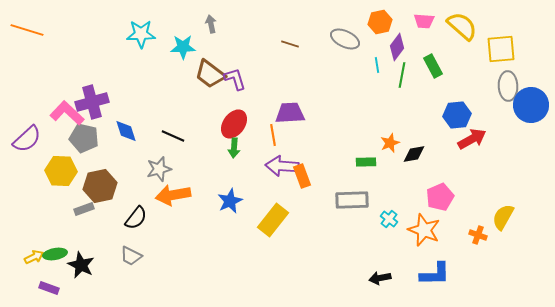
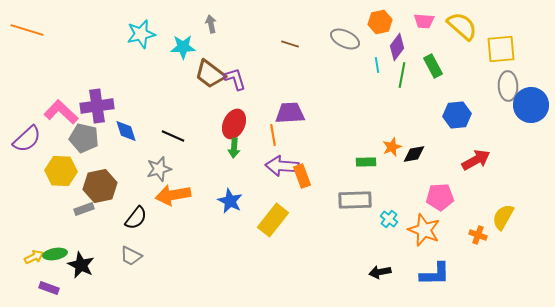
cyan star at (141, 34): rotated 12 degrees counterclockwise
purple cross at (92, 102): moved 5 px right, 4 px down; rotated 8 degrees clockwise
pink L-shape at (67, 113): moved 6 px left, 1 px up
red ellipse at (234, 124): rotated 12 degrees counterclockwise
red arrow at (472, 139): moved 4 px right, 21 px down
orange star at (390, 143): moved 2 px right, 4 px down
pink pentagon at (440, 197): rotated 20 degrees clockwise
gray rectangle at (352, 200): moved 3 px right
blue star at (230, 201): rotated 20 degrees counterclockwise
black arrow at (380, 278): moved 6 px up
